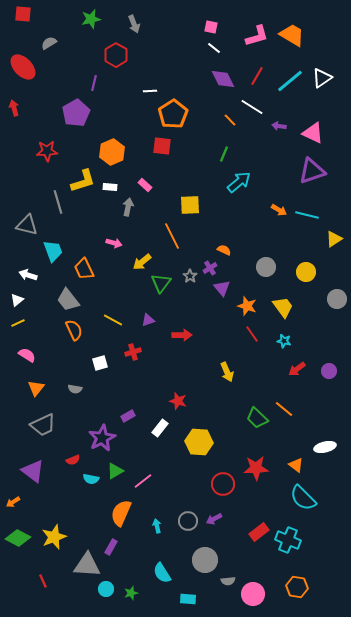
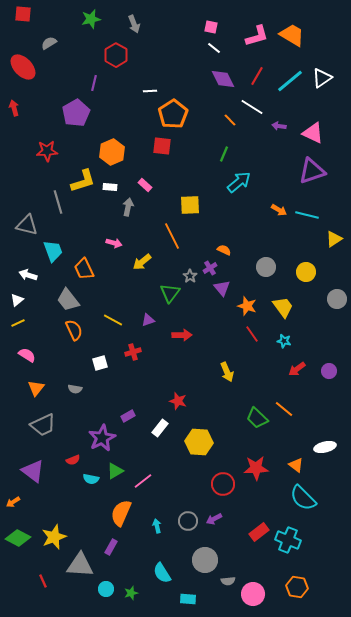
green triangle at (161, 283): moved 9 px right, 10 px down
gray triangle at (87, 565): moved 7 px left
